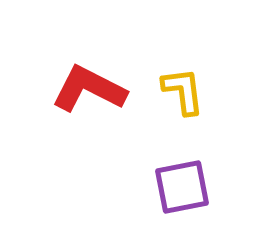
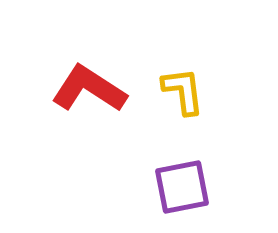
red L-shape: rotated 6 degrees clockwise
